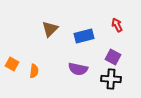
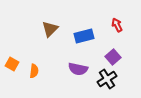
purple square: rotated 21 degrees clockwise
black cross: moved 4 px left; rotated 36 degrees counterclockwise
